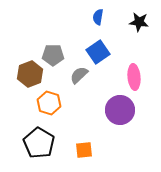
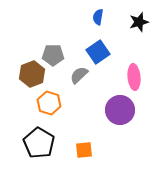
black star: rotated 24 degrees counterclockwise
brown hexagon: moved 2 px right
